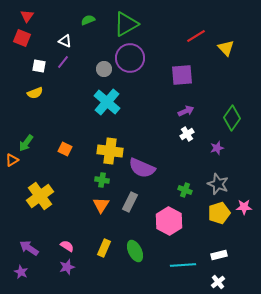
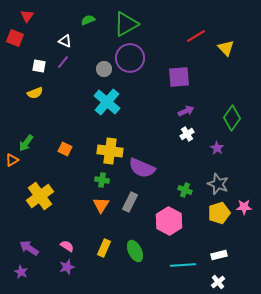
red square at (22, 38): moved 7 px left
purple square at (182, 75): moved 3 px left, 2 px down
purple star at (217, 148): rotated 24 degrees counterclockwise
